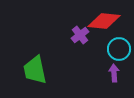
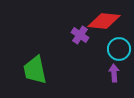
purple cross: rotated 18 degrees counterclockwise
